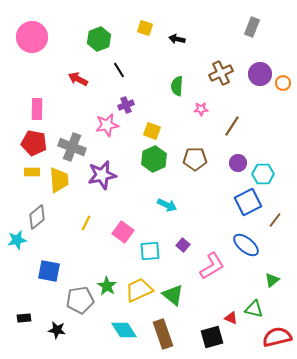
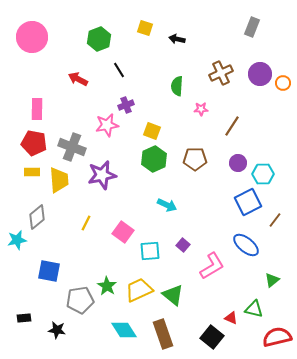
black square at (212, 337): rotated 35 degrees counterclockwise
